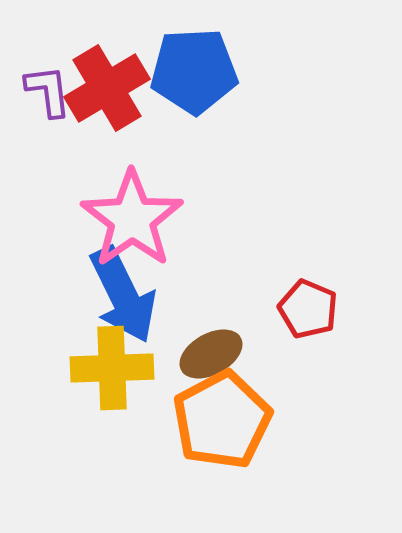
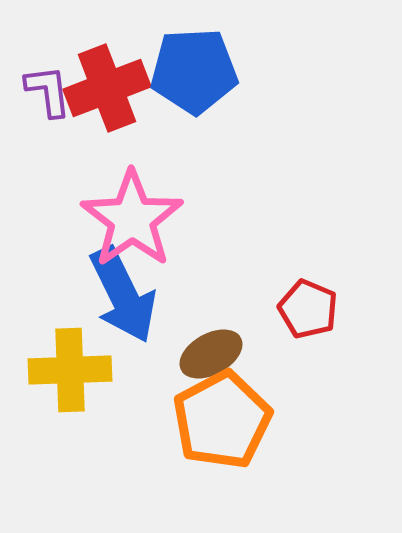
red cross: rotated 10 degrees clockwise
yellow cross: moved 42 px left, 2 px down
